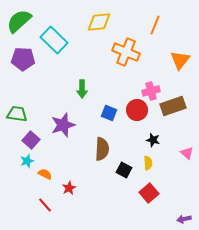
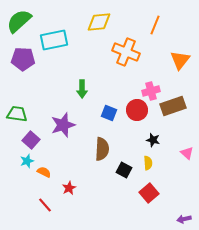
cyan rectangle: rotated 56 degrees counterclockwise
orange semicircle: moved 1 px left, 2 px up
